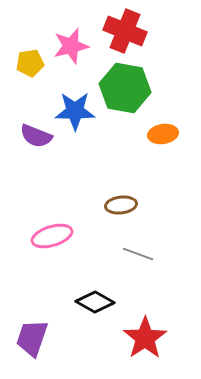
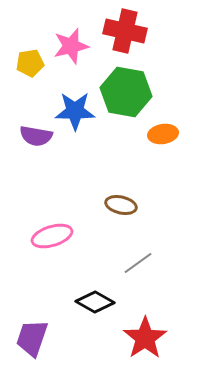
red cross: rotated 9 degrees counterclockwise
green hexagon: moved 1 px right, 4 px down
purple semicircle: rotated 12 degrees counterclockwise
brown ellipse: rotated 20 degrees clockwise
gray line: moved 9 px down; rotated 56 degrees counterclockwise
